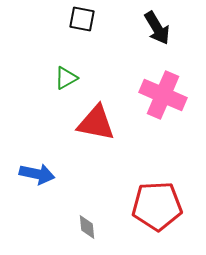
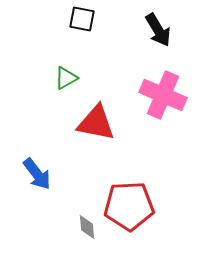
black arrow: moved 1 px right, 2 px down
blue arrow: rotated 40 degrees clockwise
red pentagon: moved 28 px left
